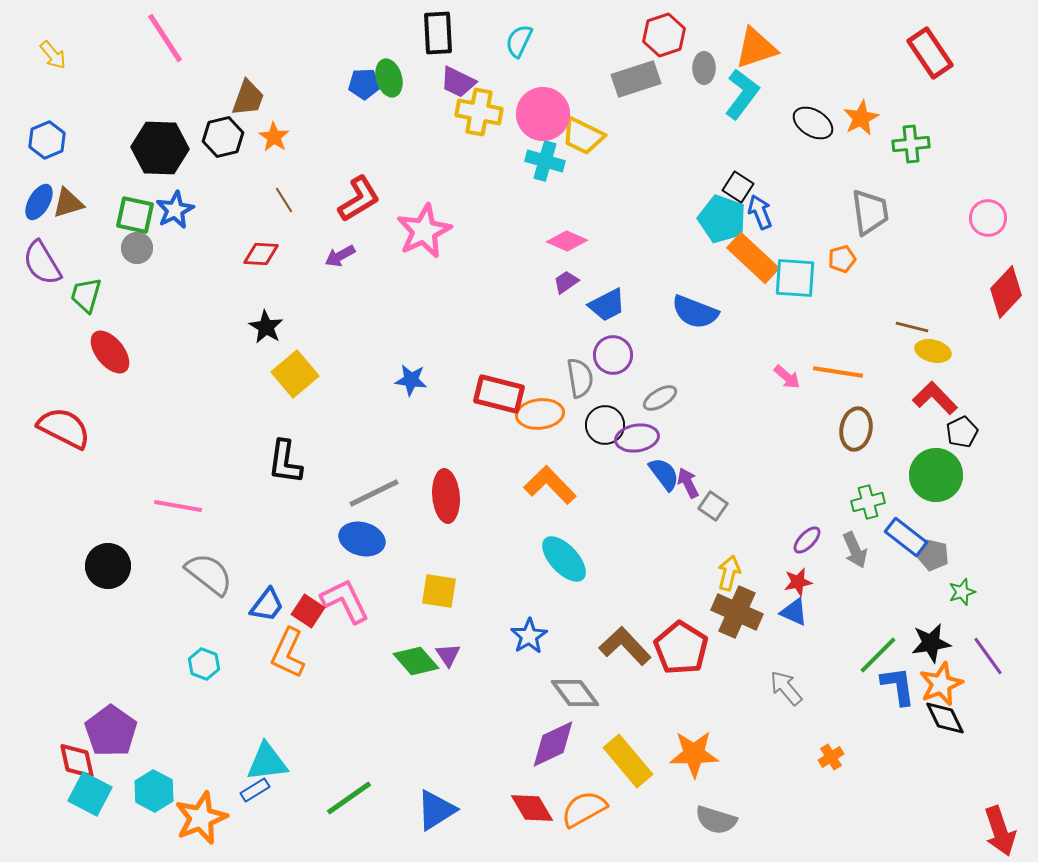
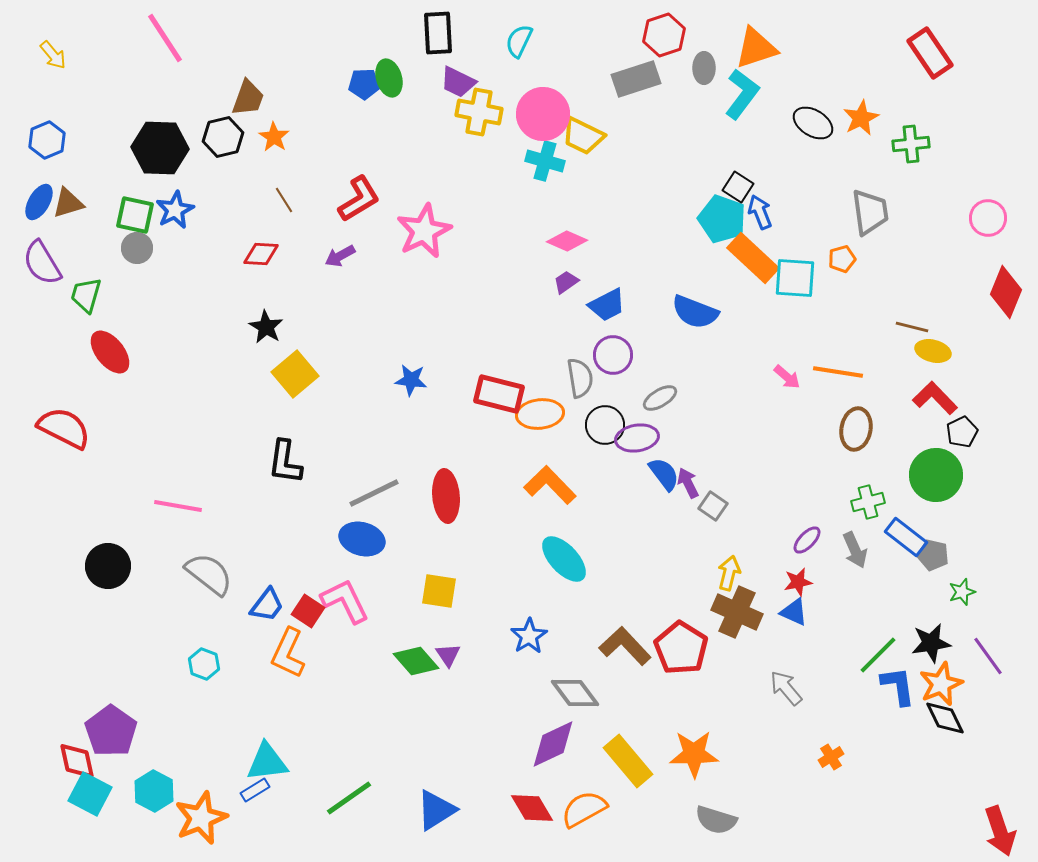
red diamond at (1006, 292): rotated 21 degrees counterclockwise
